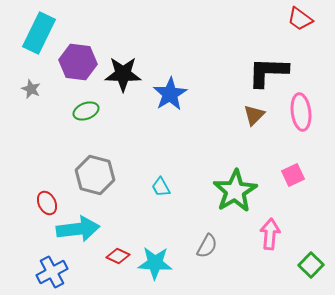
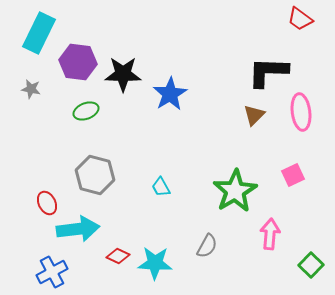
gray star: rotated 12 degrees counterclockwise
